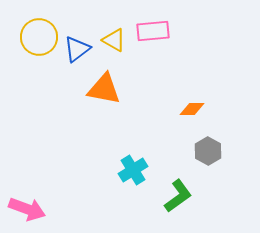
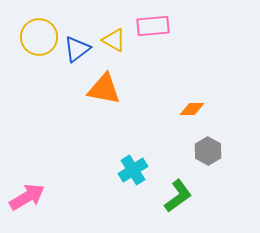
pink rectangle: moved 5 px up
pink arrow: moved 12 px up; rotated 51 degrees counterclockwise
